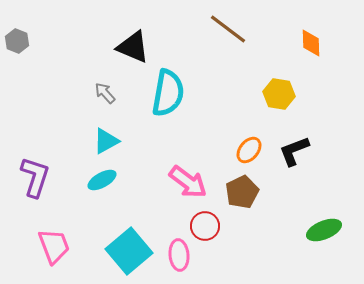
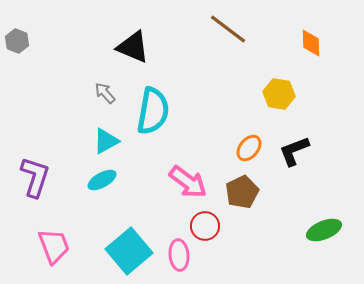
cyan semicircle: moved 15 px left, 18 px down
orange ellipse: moved 2 px up
